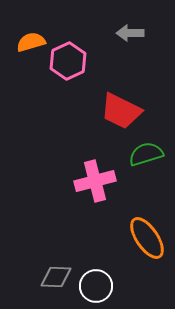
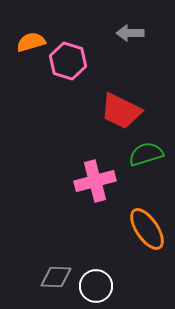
pink hexagon: rotated 18 degrees counterclockwise
orange ellipse: moved 9 px up
